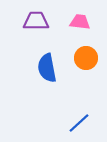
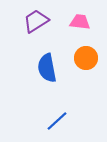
purple trapezoid: rotated 32 degrees counterclockwise
blue line: moved 22 px left, 2 px up
